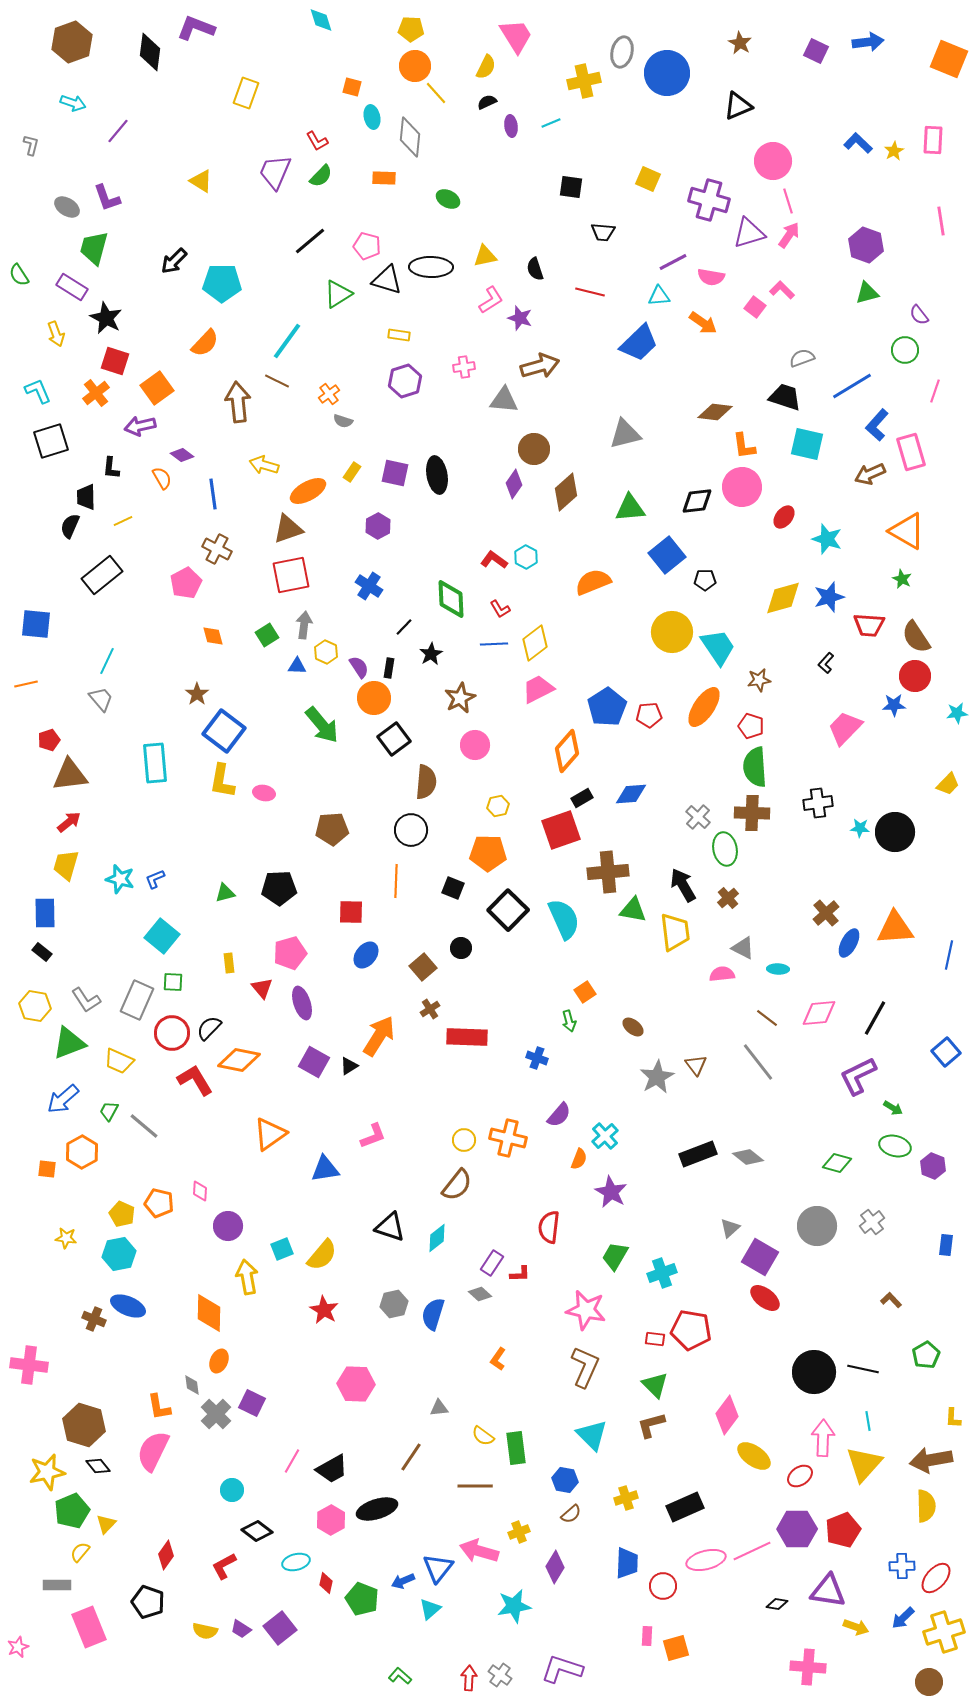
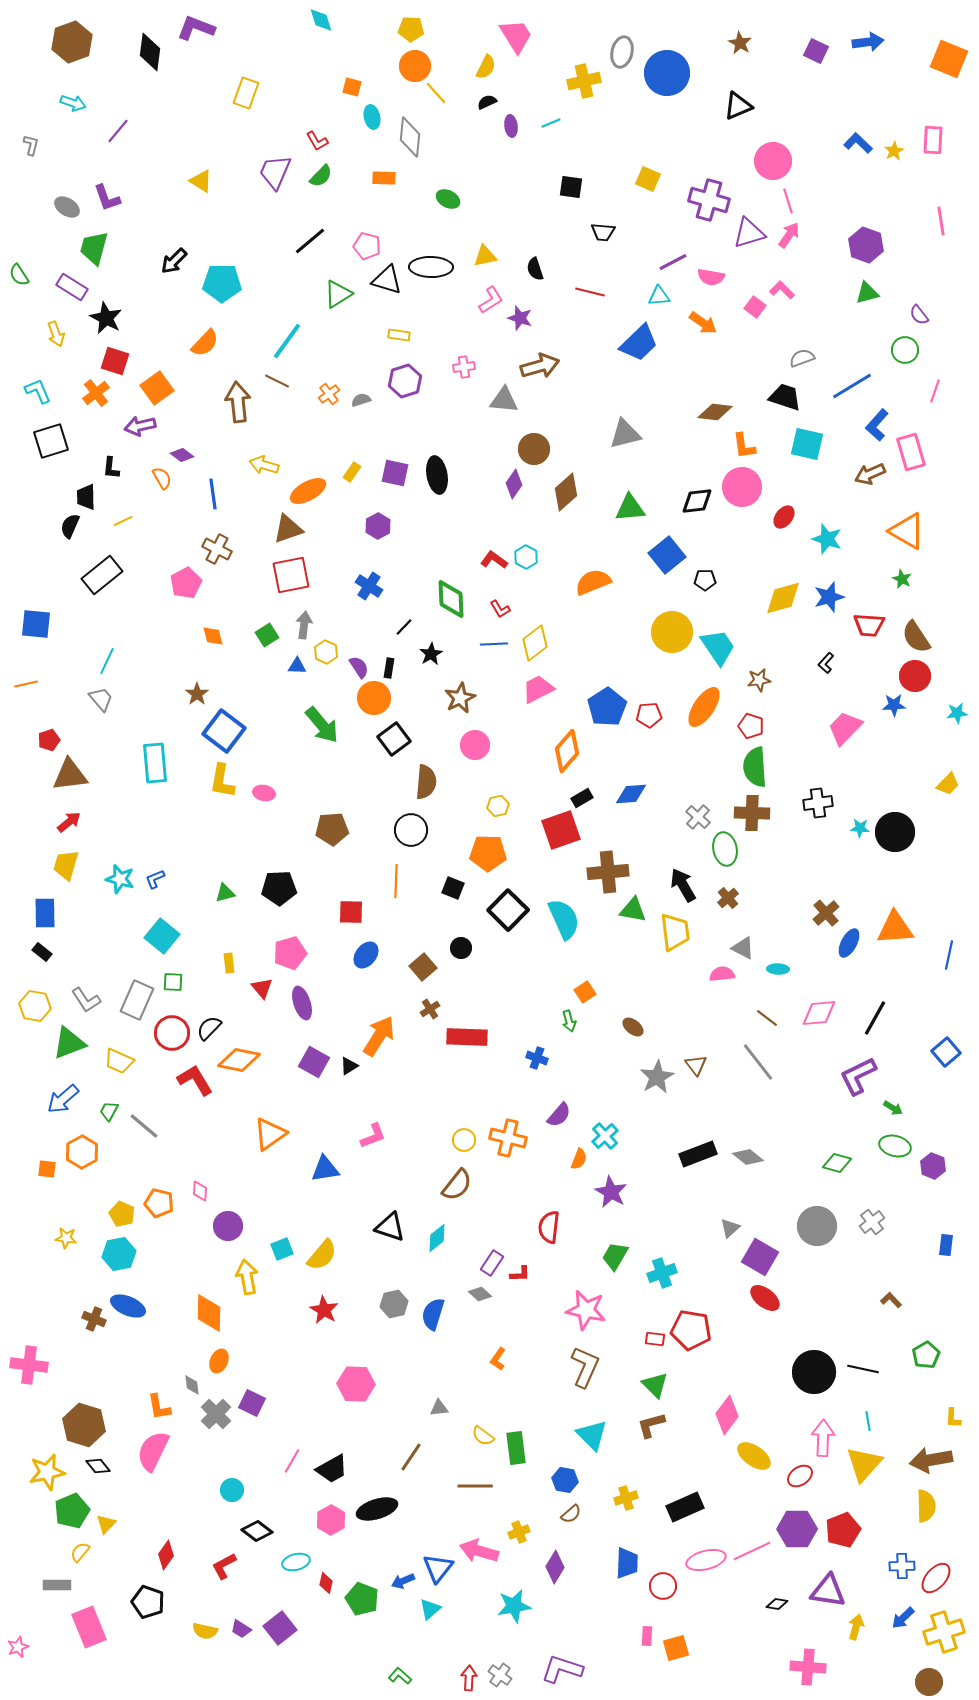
gray semicircle at (343, 421): moved 18 px right, 21 px up; rotated 144 degrees clockwise
yellow arrow at (856, 1627): rotated 95 degrees counterclockwise
